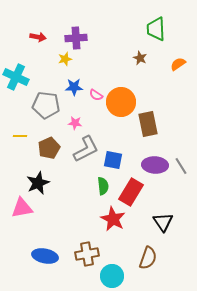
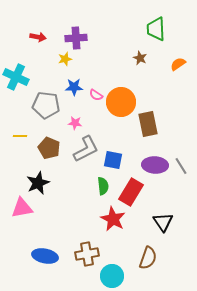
brown pentagon: rotated 25 degrees counterclockwise
